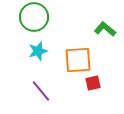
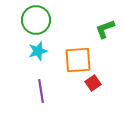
green circle: moved 2 px right, 3 px down
green L-shape: rotated 60 degrees counterclockwise
red square: rotated 21 degrees counterclockwise
purple line: rotated 30 degrees clockwise
